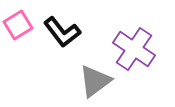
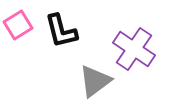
black L-shape: moved 1 px left, 1 px up; rotated 24 degrees clockwise
